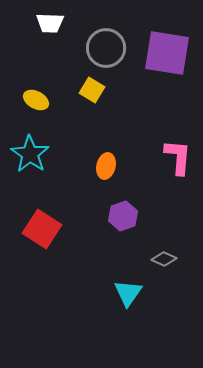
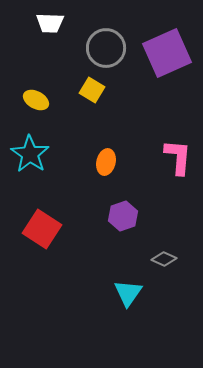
purple square: rotated 33 degrees counterclockwise
orange ellipse: moved 4 px up
